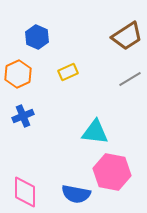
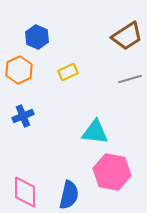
orange hexagon: moved 1 px right, 4 px up
gray line: rotated 15 degrees clockwise
blue semicircle: moved 7 px left, 1 px down; rotated 88 degrees counterclockwise
